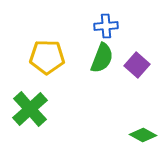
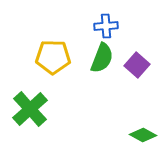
yellow pentagon: moved 6 px right
